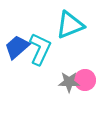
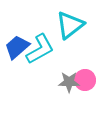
cyan triangle: rotated 16 degrees counterclockwise
cyan L-shape: rotated 36 degrees clockwise
